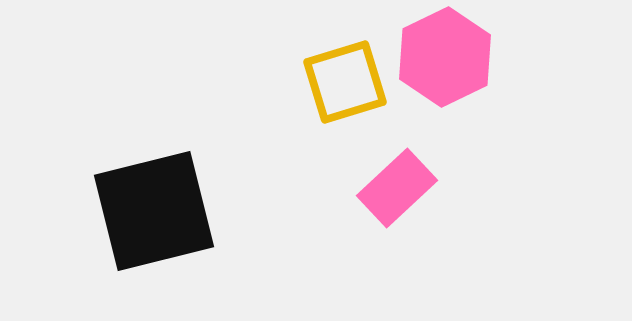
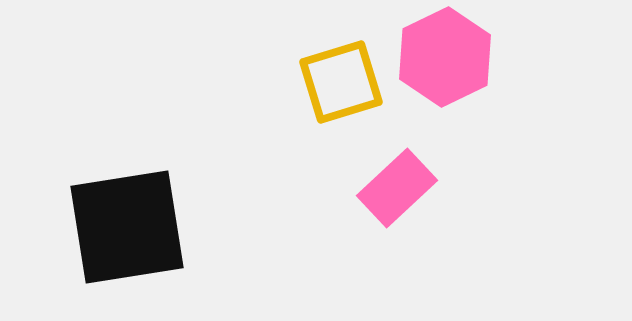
yellow square: moved 4 px left
black square: moved 27 px left, 16 px down; rotated 5 degrees clockwise
